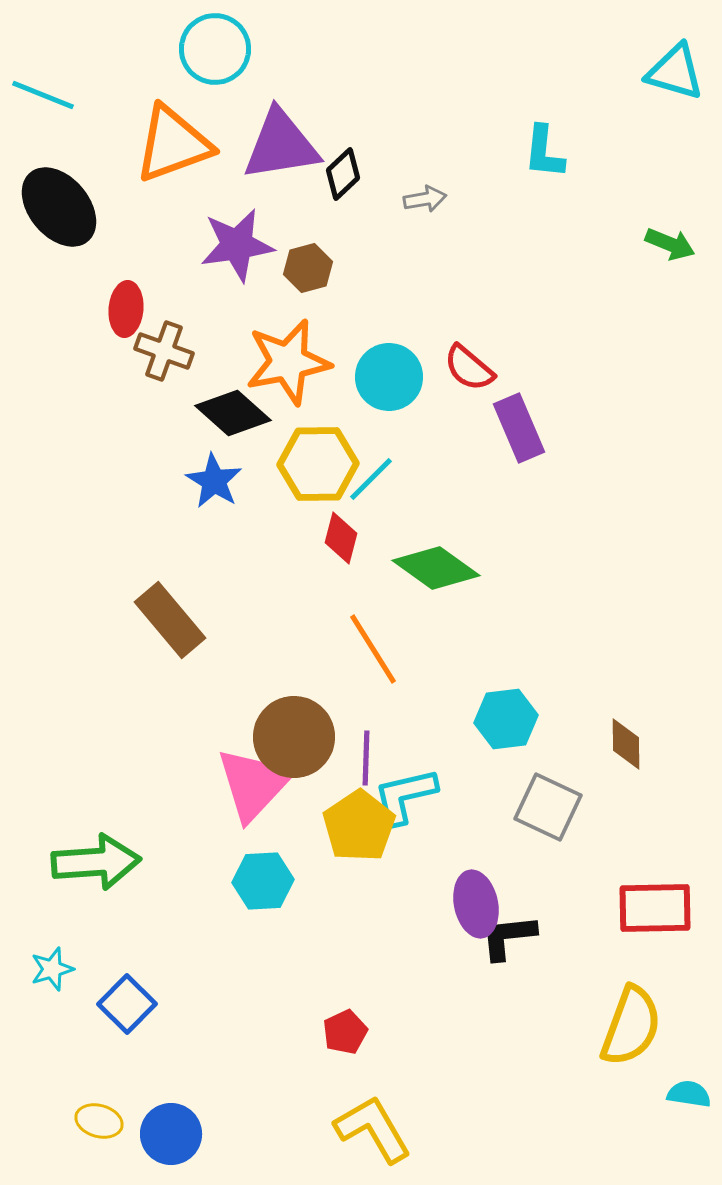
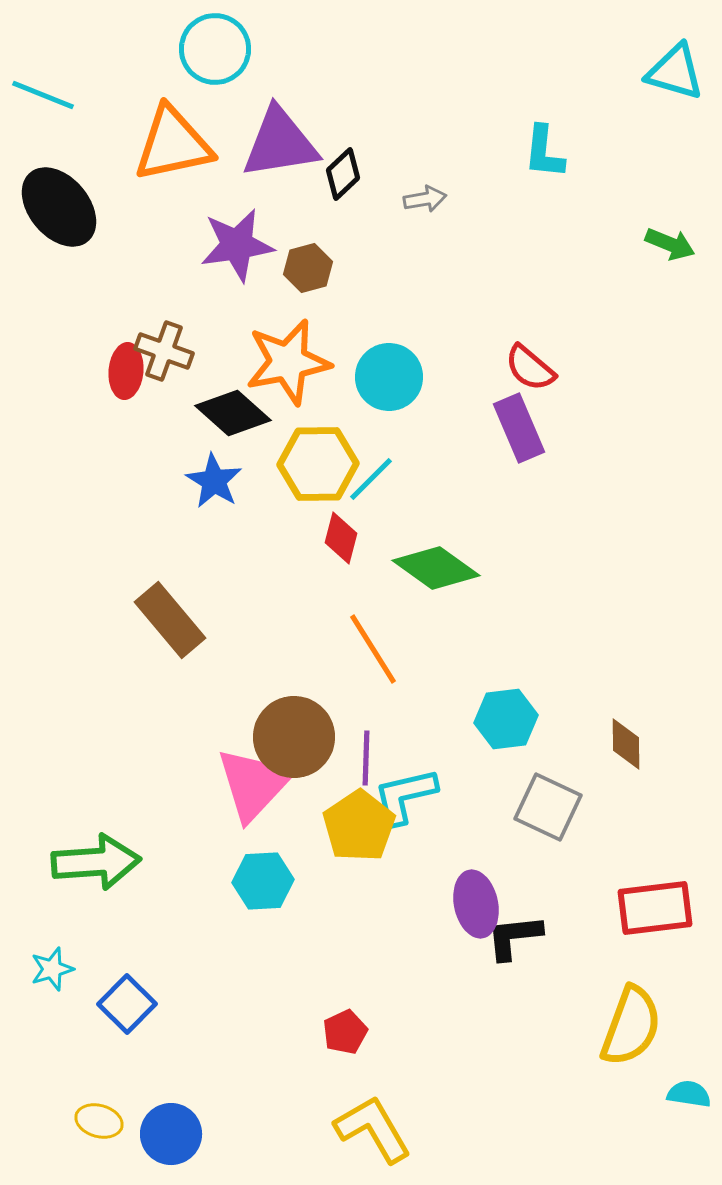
orange triangle at (173, 144): rotated 8 degrees clockwise
purple triangle at (281, 145): moved 1 px left, 2 px up
red ellipse at (126, 309): moved 62 px down
red semicircle at (469, 368): moved 61 px right
red rectangle at (655, 908): rotated 6 degrees counterclockwise
black L-shape at (508, 937): moved 6 px right
